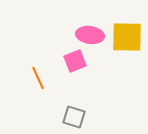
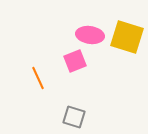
yellow square: rotated 16 degrees clockwise
